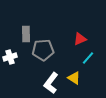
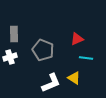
gray rectangle: moved 12 px left
red triangle: moved 3 px left
gray pentagon: rotated 25 degrees clockwise
cyan line: moved 2 px left; rotated 56 degrees clockwise
white L-shape: rotated 150 degrees counterclockwise
